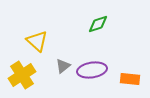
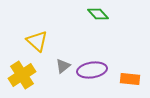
green diamond: moved 10 px up; rotated 65 degrees clockwise
